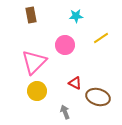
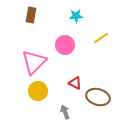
brown rectangle: rotated 21 degrees clockwise
yellow circle: moved 1 px right
